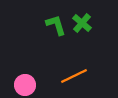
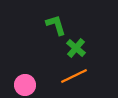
green cross: moved 6 px left, 25 px down
